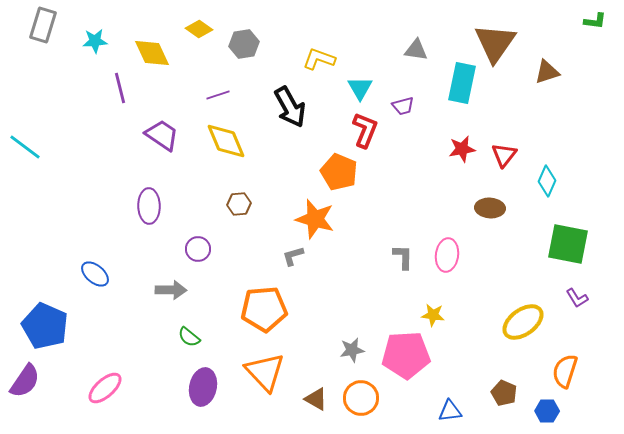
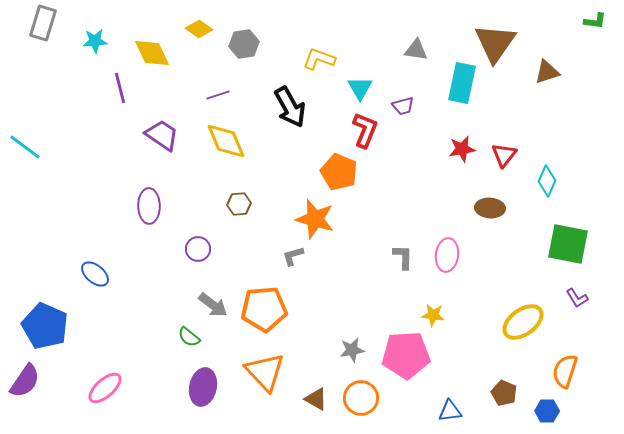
gray rectangle at (43, 25): moved 2 px up
gray arrow at (171, 290): moved 42 px right, 15 px down; rotated 36 degrees clockwise
